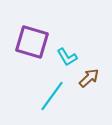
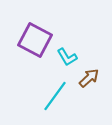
purple square: moved 3 px right, 2 px up; rotated 12 degrees clockwise
cyan line: moved 3 px right
